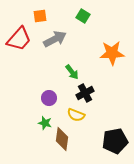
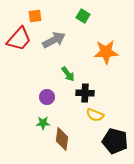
orange square: moved 5 px left
gray arrow: moved 1 px left, 1 px down
orange star: moved 6 px left, 1 px up
green arrow: moved 4 px left, 2 px down
black cross: rotated 30 degrees clockwise
purple circle: moved 2 px left, 1 px up
yellow semicircle: moved 19 px right
green star: moved 2 px left; rotated 16 degrees counterclockwise
black pentagon: rotated 25 degrees clockwise
